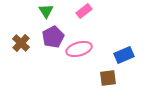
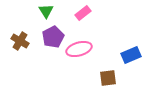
pink rectangle: moved 1 px left, 2 px down
brown cross: moved 1 px left, 2 px up; rotated 12 degrees counterclockwise
blue rectangle: moved 7 px right
